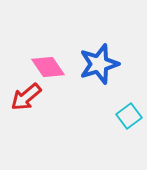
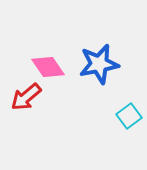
blue star: rotated 6 degrees clockwise
